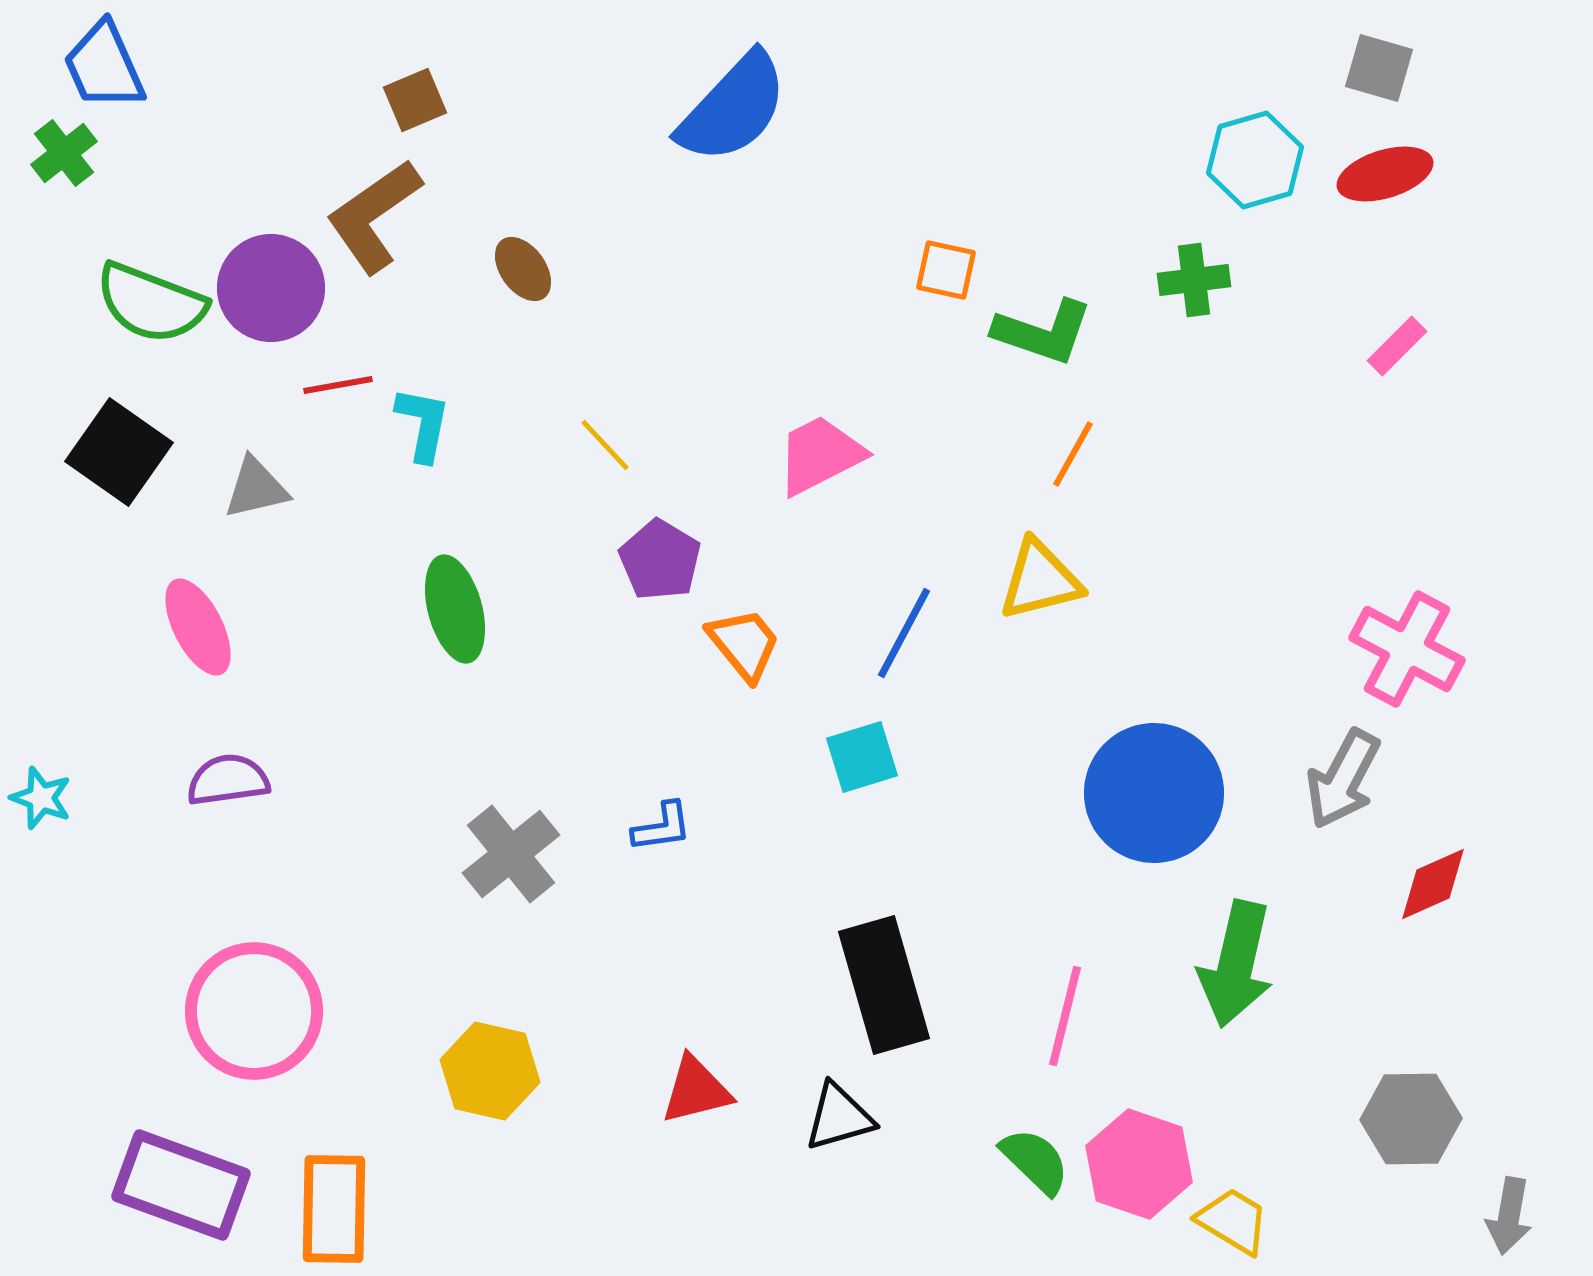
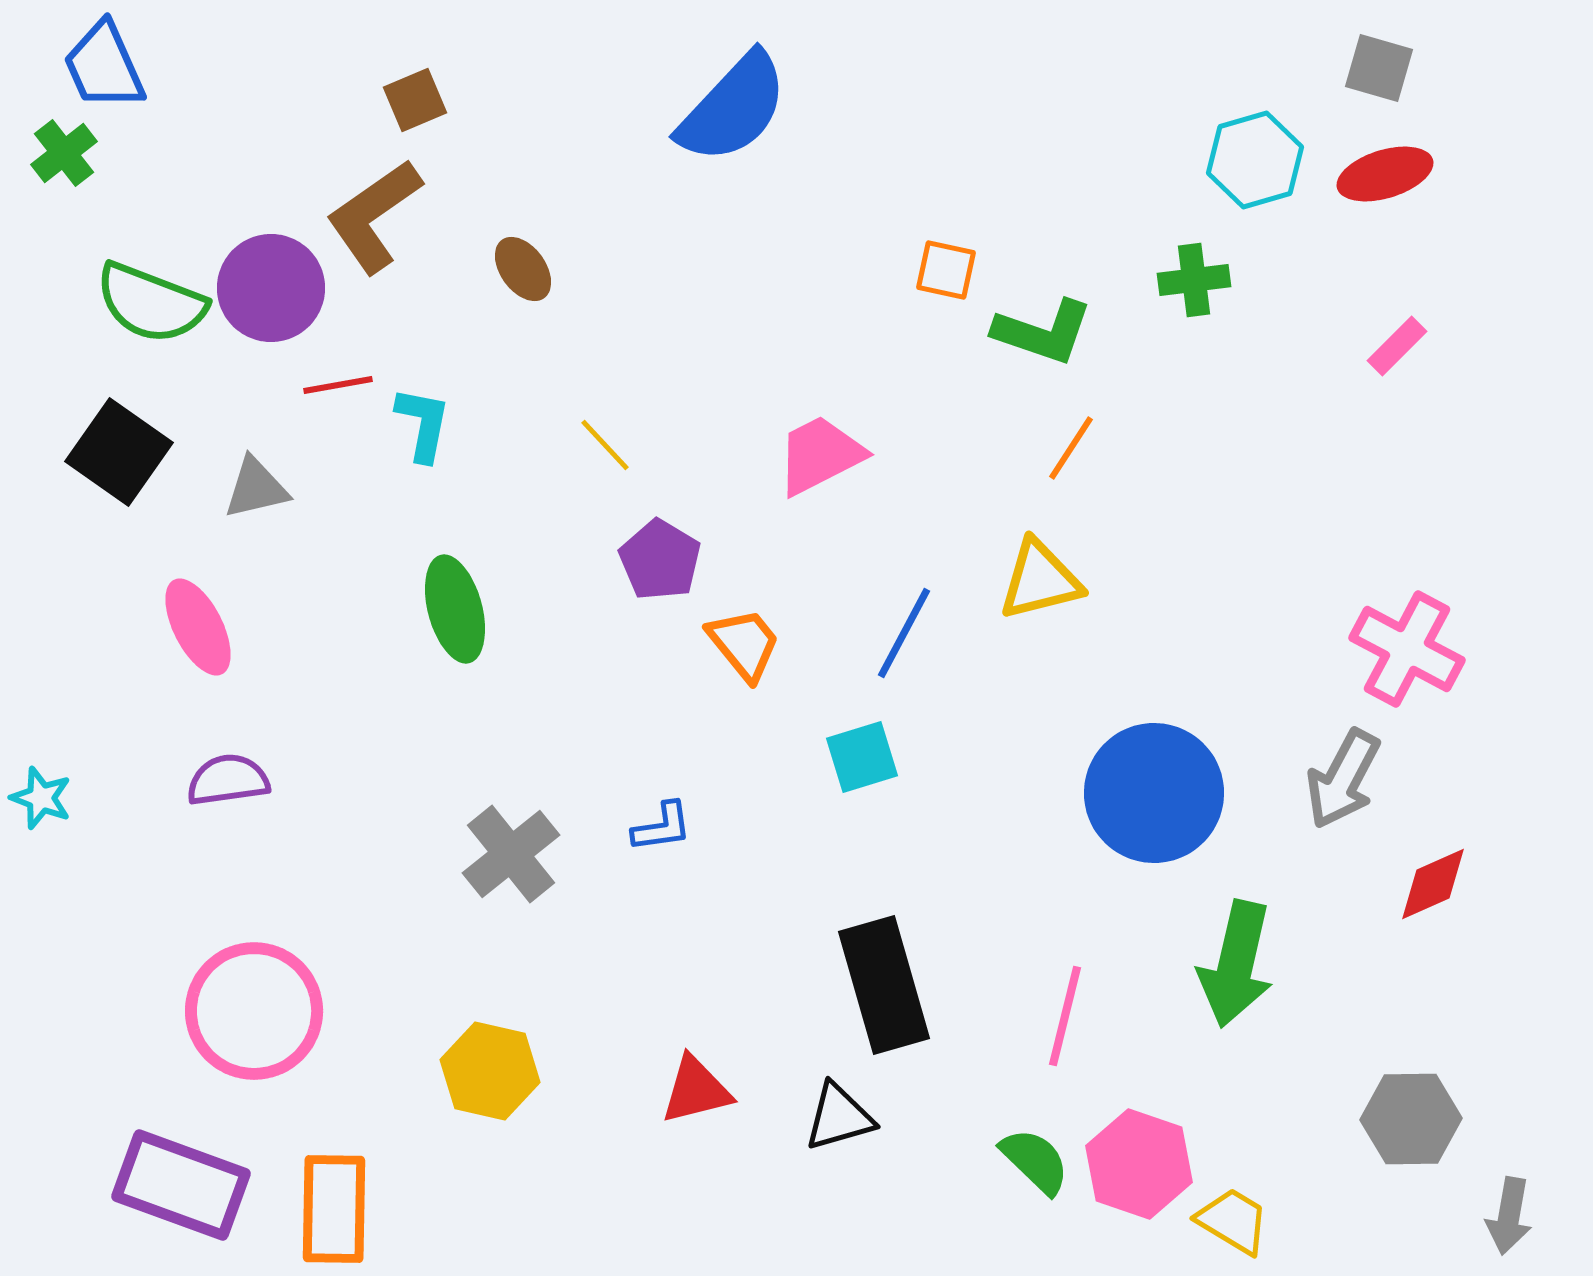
orange line at (1073, 454): moved 2 px left, 6 px up; rotated 4 degrees clockwise
